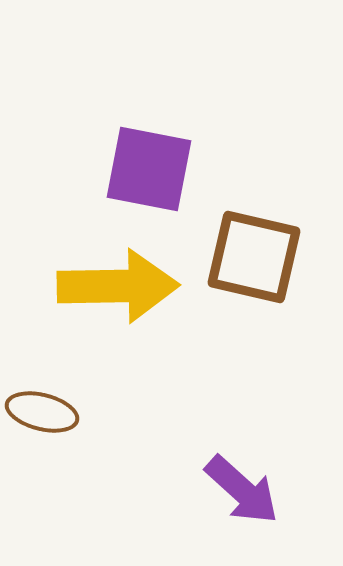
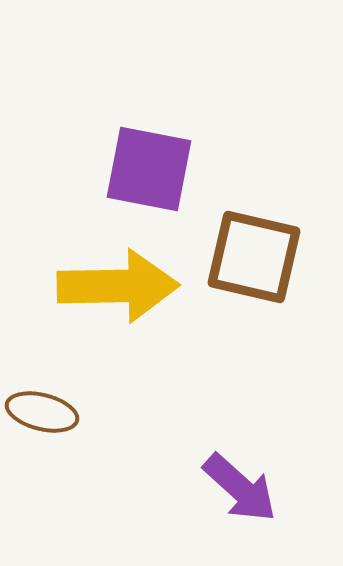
purple arrow: moved 2 px left, 2 px up
